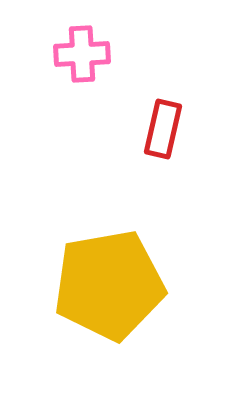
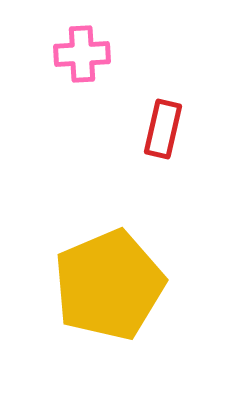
yellow pentagon: rotated 13 degrees counterclockwise
